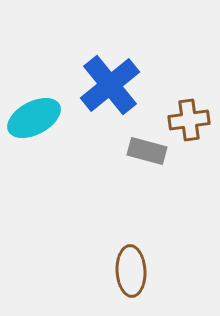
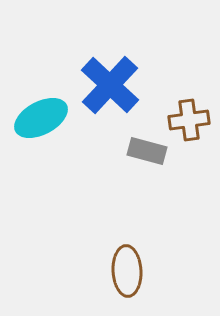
blue cross: rotated 8 degrees counterclockwise
cyan ellipse: moved 7 px right
brown ellipse: moved 4 px left
